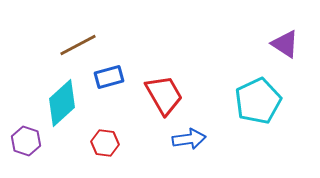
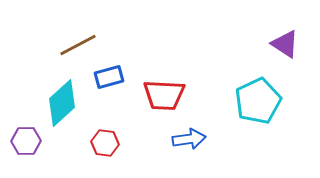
red trapezoid: rotated 123 degrees clockwise
purple hexagon: rotated 20 degrees counterclockwise
